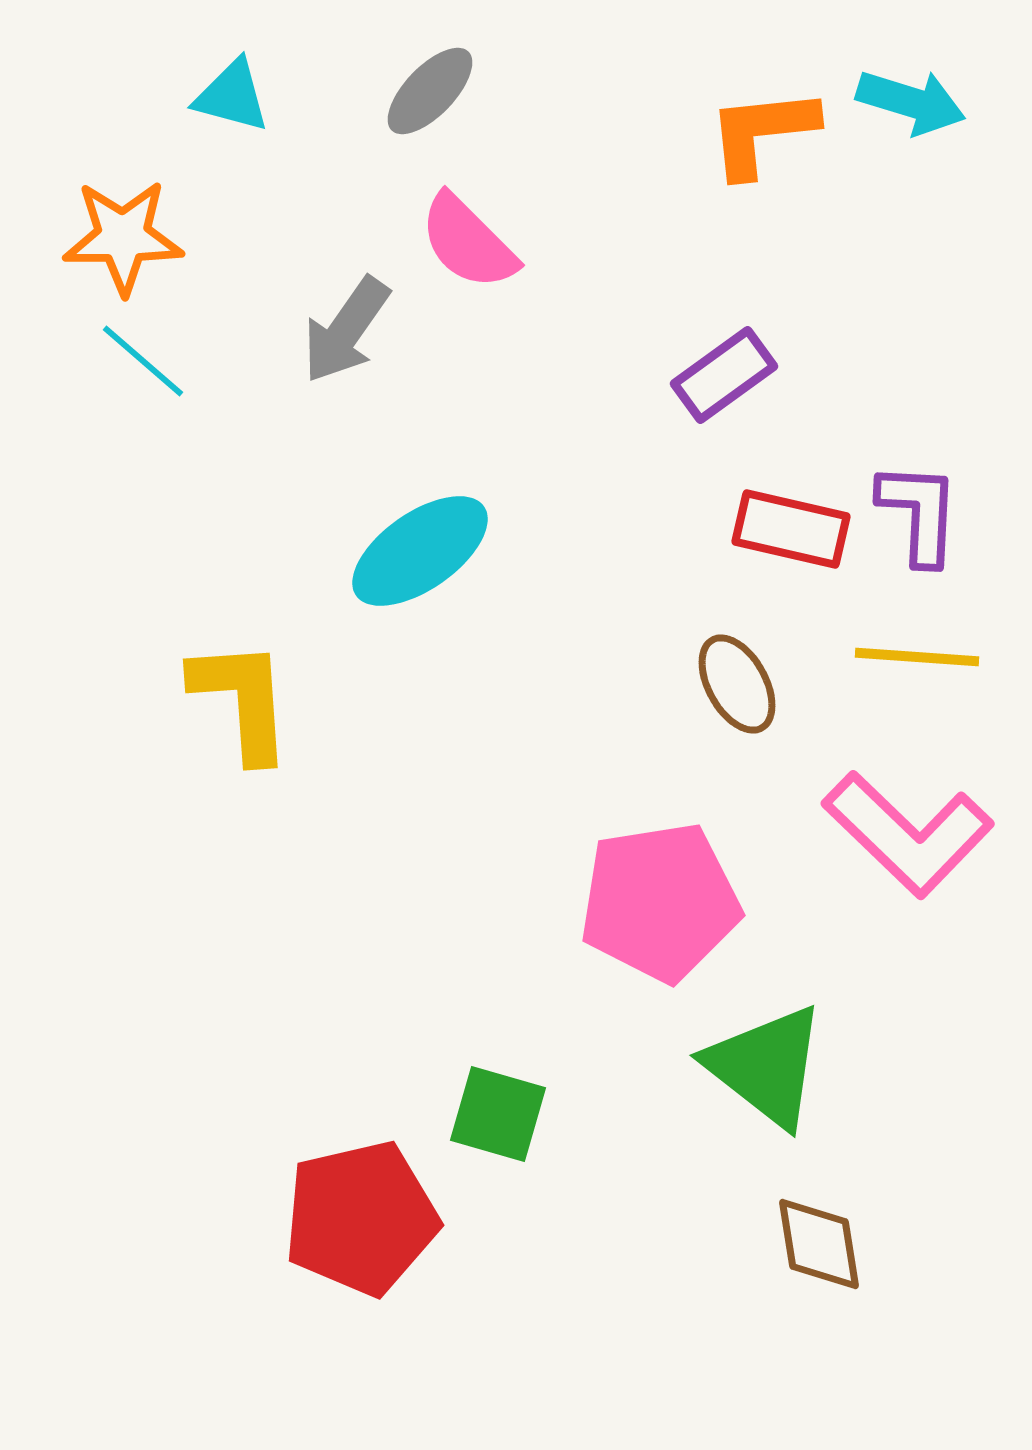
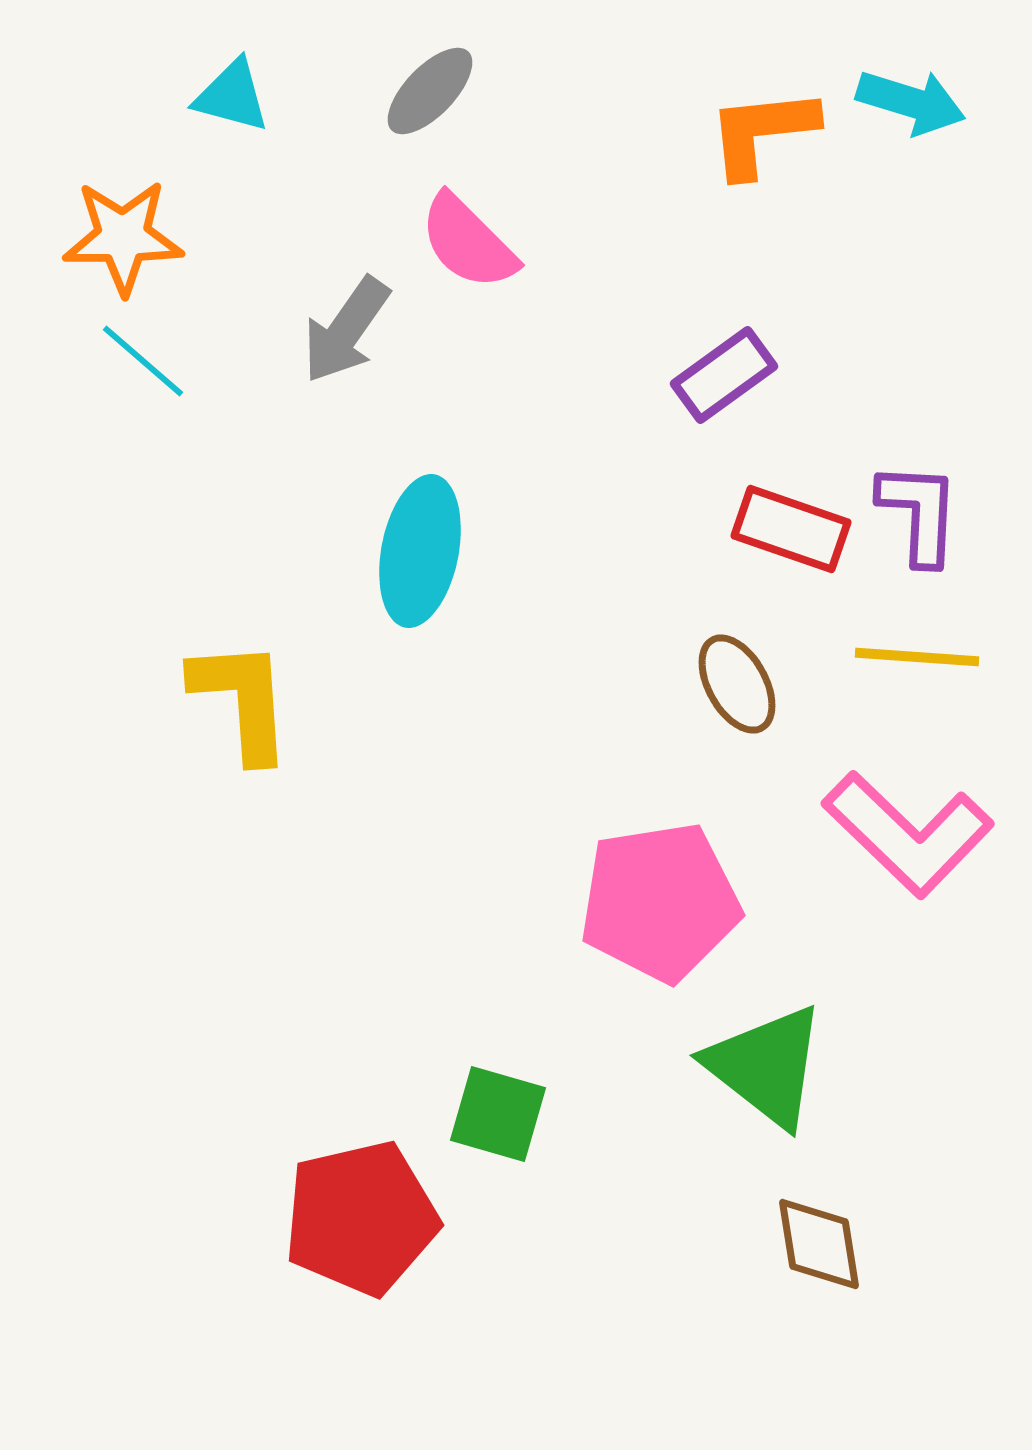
red rectangle: rotated 6 degrees clockwise
cyan ellipse: rotated 44 degrees counterclockwise
